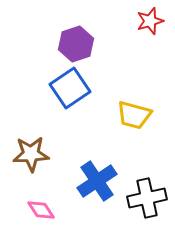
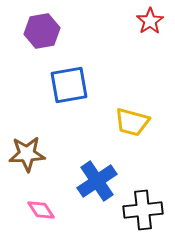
red star: rotated 16 degrees counterclockwise
purple hexagon: moved 34 px left, 13 px up; rotated 8 degrees clockwise
blue square: moved 1 px left, 3 px up; rotated 24 degrees clockwise
yellow trapezoid: moved 2 px left, 7 px down
brown star: moved 4 px left
black cross: moved 4 px left, 12 px down; rotated 6 degrees clockwise
